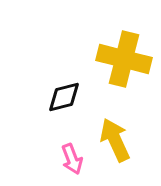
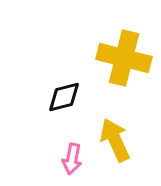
yellow cross: moved 1 px up
pink arrow: rotated 32 degrees clockwise
